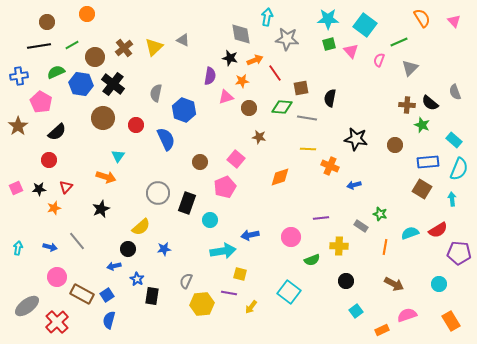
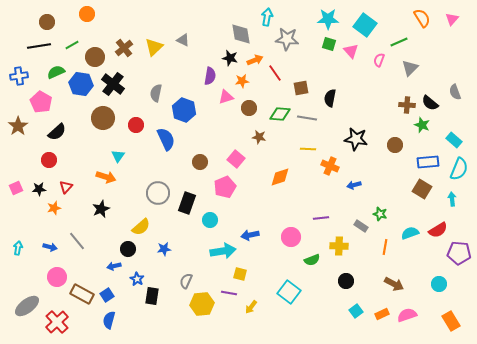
pink triangle at (454, 21): moved 2 px left, 2 px up; rotated 24 degrees clockwise
green square at (329, 44): rotated 32 degrees clockwise
green diamond at (282, 107): moved 2 px left, 7 px down
orange rectangle at (382, 330): moved 16 px up
